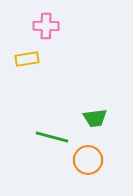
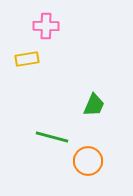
green trapezoid: moved 1 px left, 13 px up; rotated 60 degrees counterclockwise
orange circle: moved 1 px down
